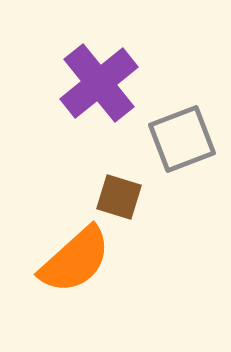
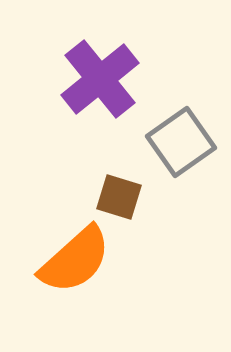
purple cross: moved 1 px right, 4 px up
gray square: moved 1 px left, 3 px down; rotated 14 degrees counterclockwise
